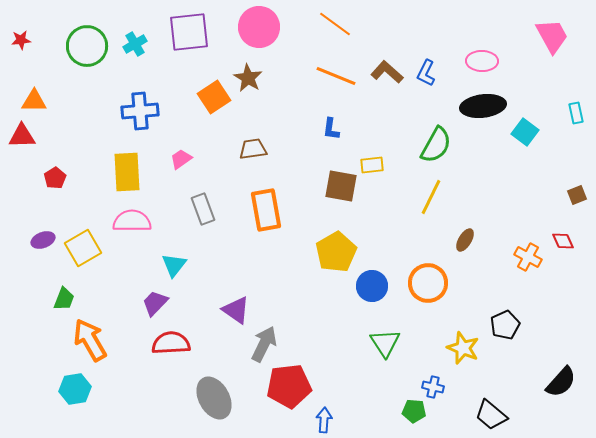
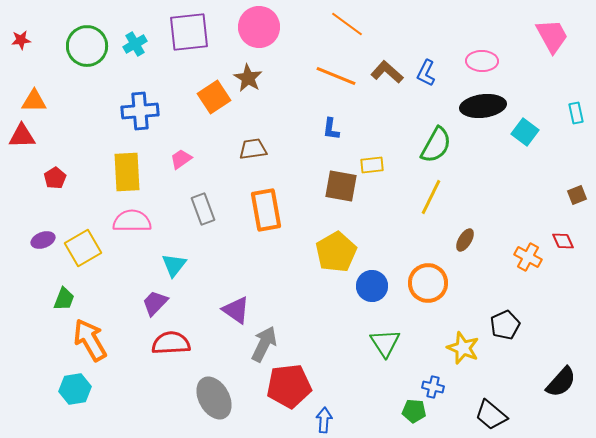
orange line at (335, 24): moved 12 px right
